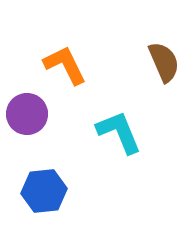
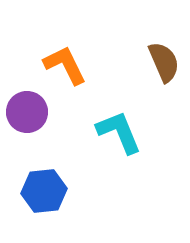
purple circle: moved 2 px up
